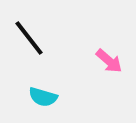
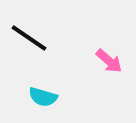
black line: rotated 18 degrees counterclockwise
